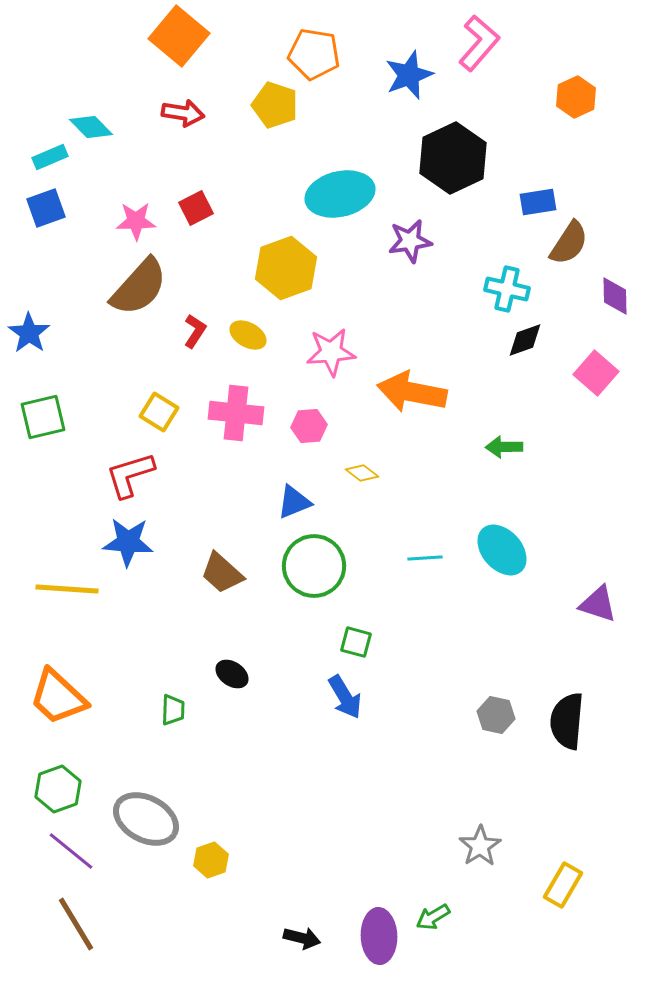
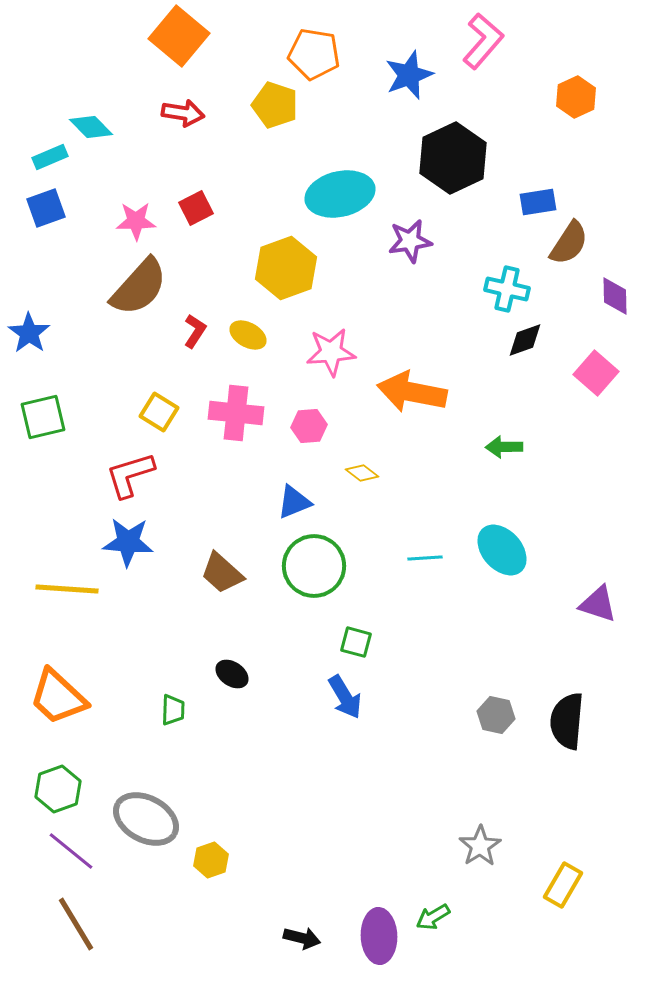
pink L-shape at (479, 43): moved 4 px right, 2 px up
